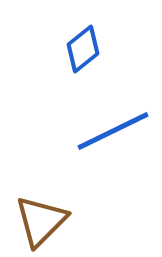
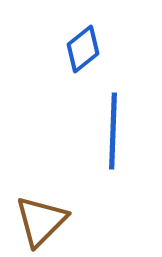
blue line: rotated 62 degrees counterclockwise
